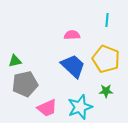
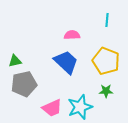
yellow pentagon: moved 2 px down
blue trapezoid: moved 7 px left, 4 px up
gray pentagon: moved 1 px left
pink trapezoid: moved 5 px right
